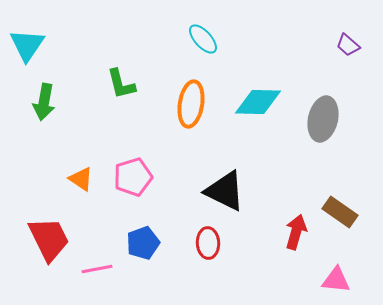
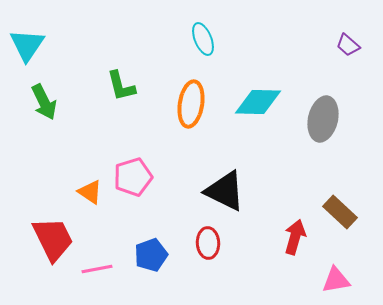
cyan ellipse: rotated 20 degrees clockwise
green L-shape: moved 2 px down
green arrow: rotated 36 degrees counterclockwise
orange triangle: moved 9 px right, 13 px down
brown rectangle: rotated 8 degrees clockwise
red arrow: moved 1 px left, 5 px down
red trapezoid: moved 4 px right
blue pentagon: moved 8 px right, 12 px down
pink triangle: rotated 16 degrees counterclockwise
